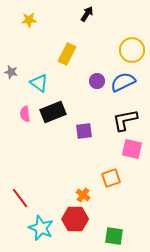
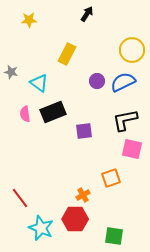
orange cross: rotated 24 degrees clockwise
